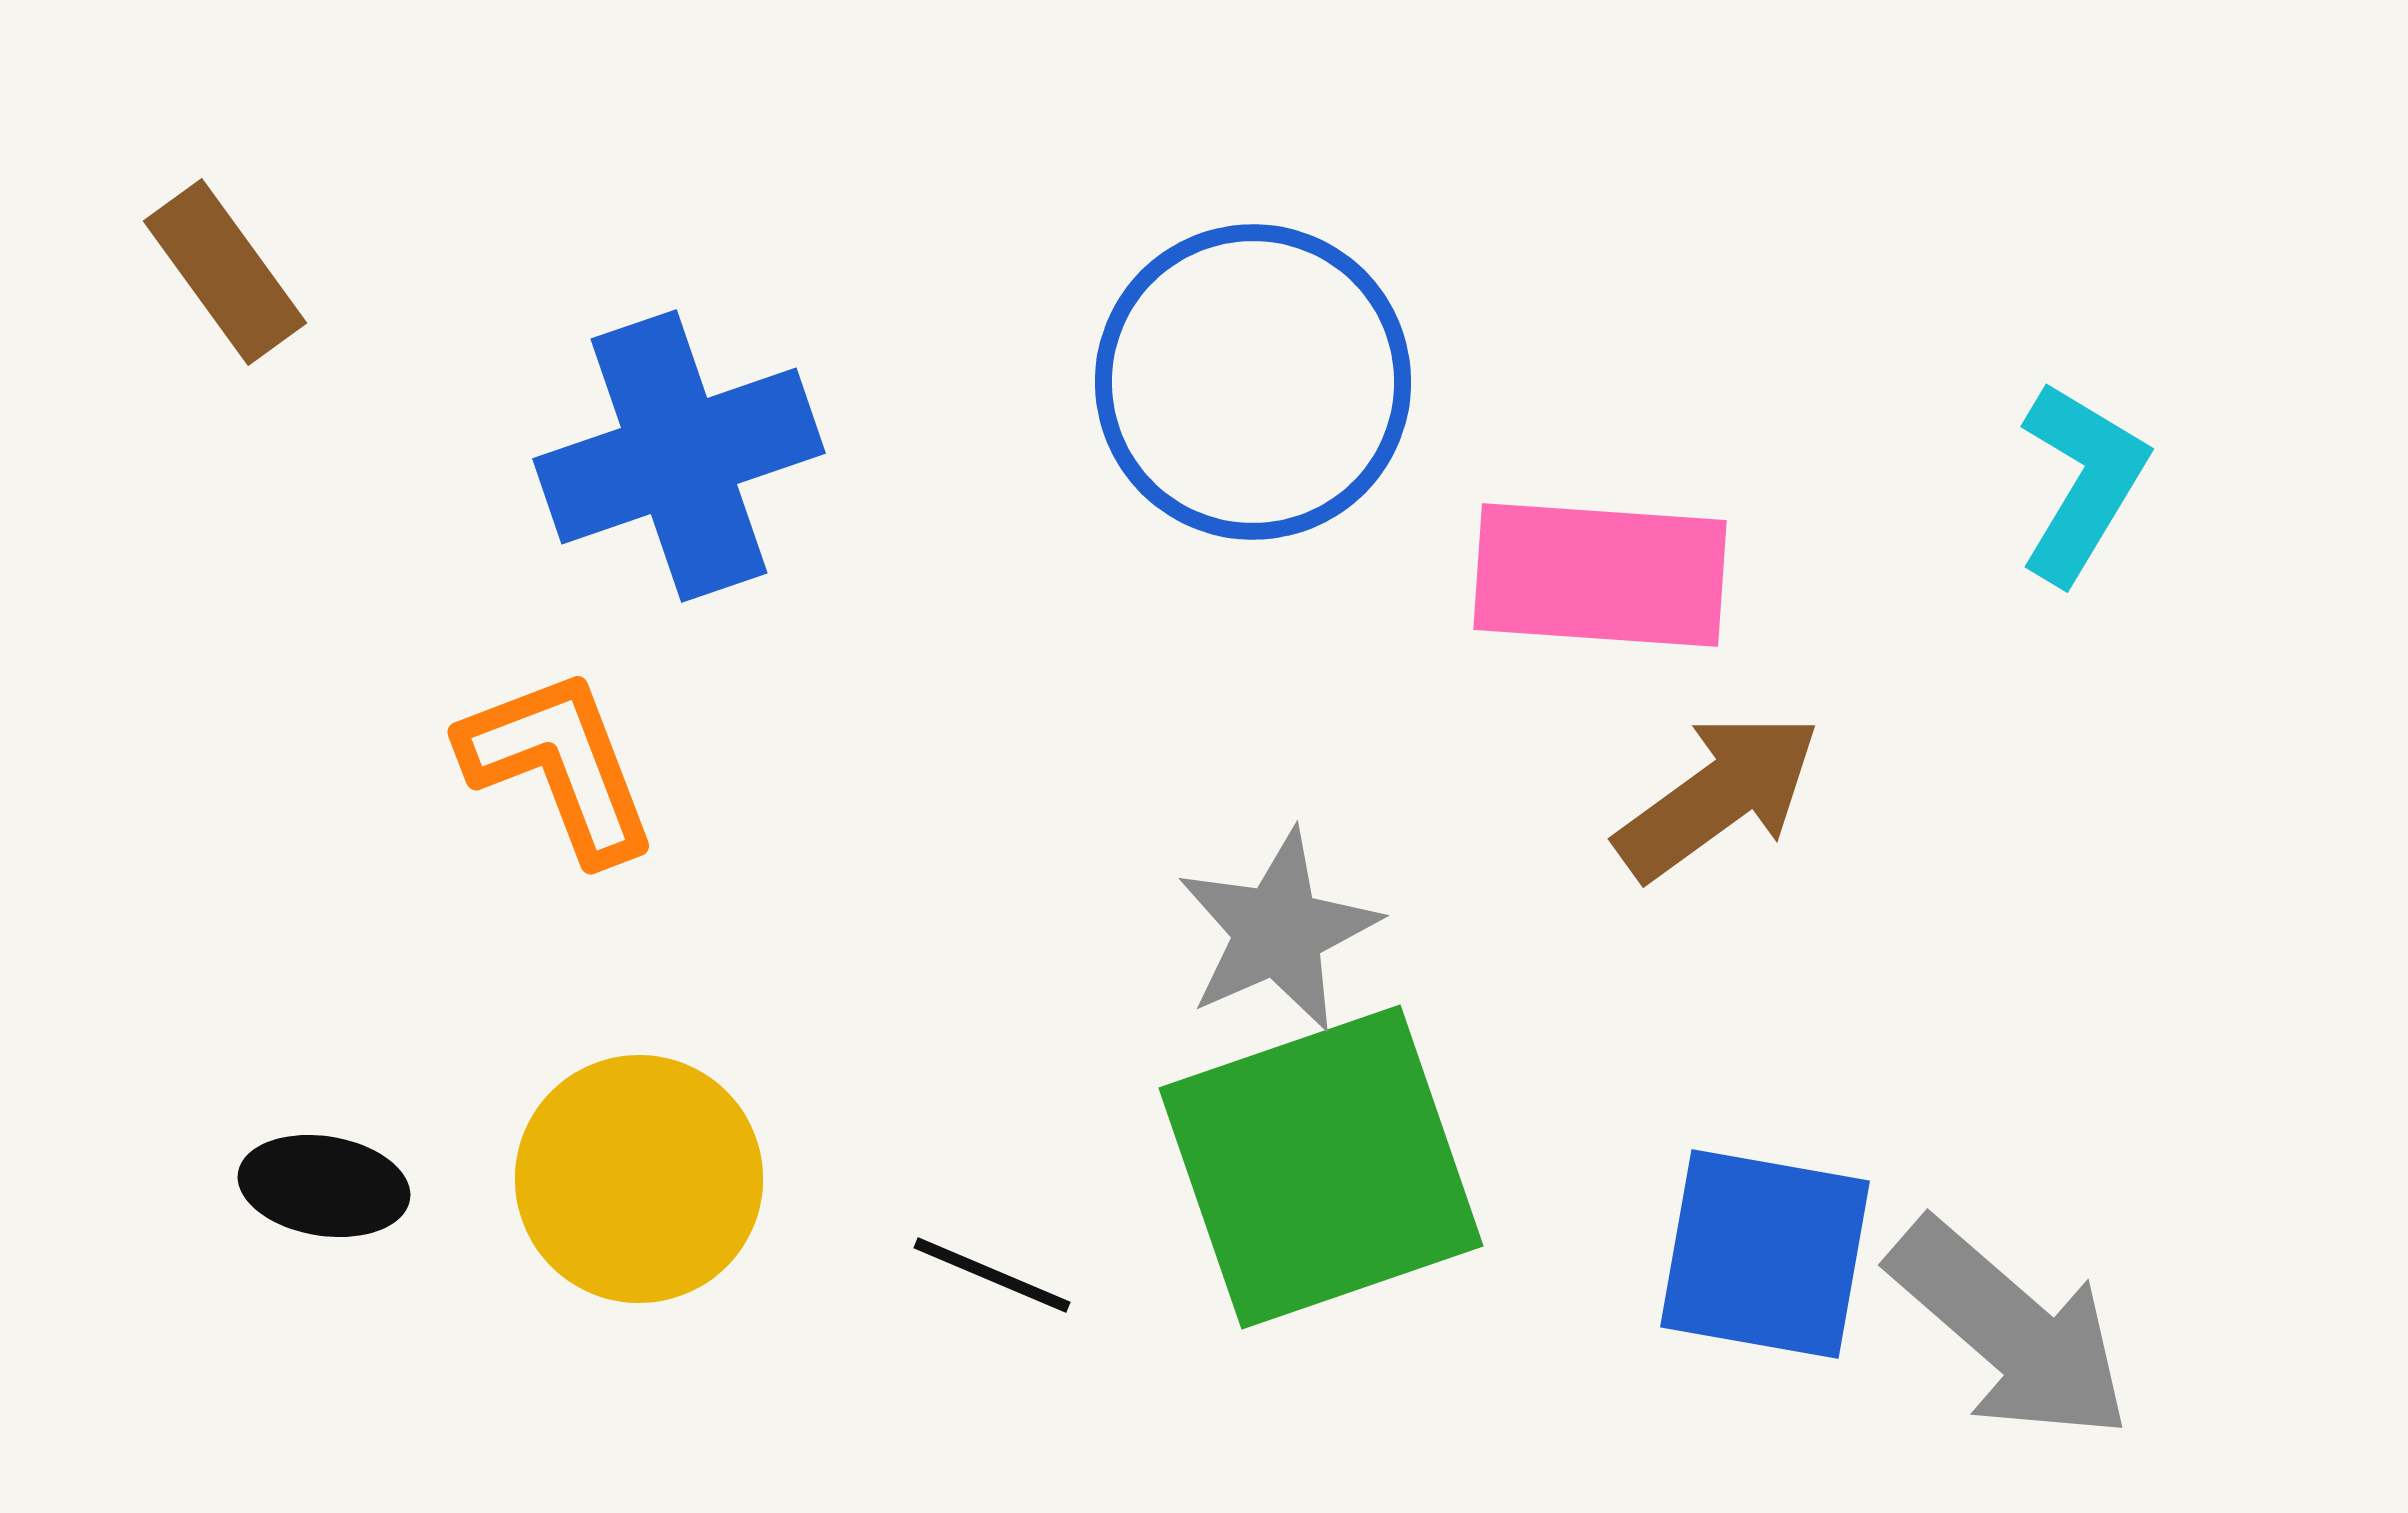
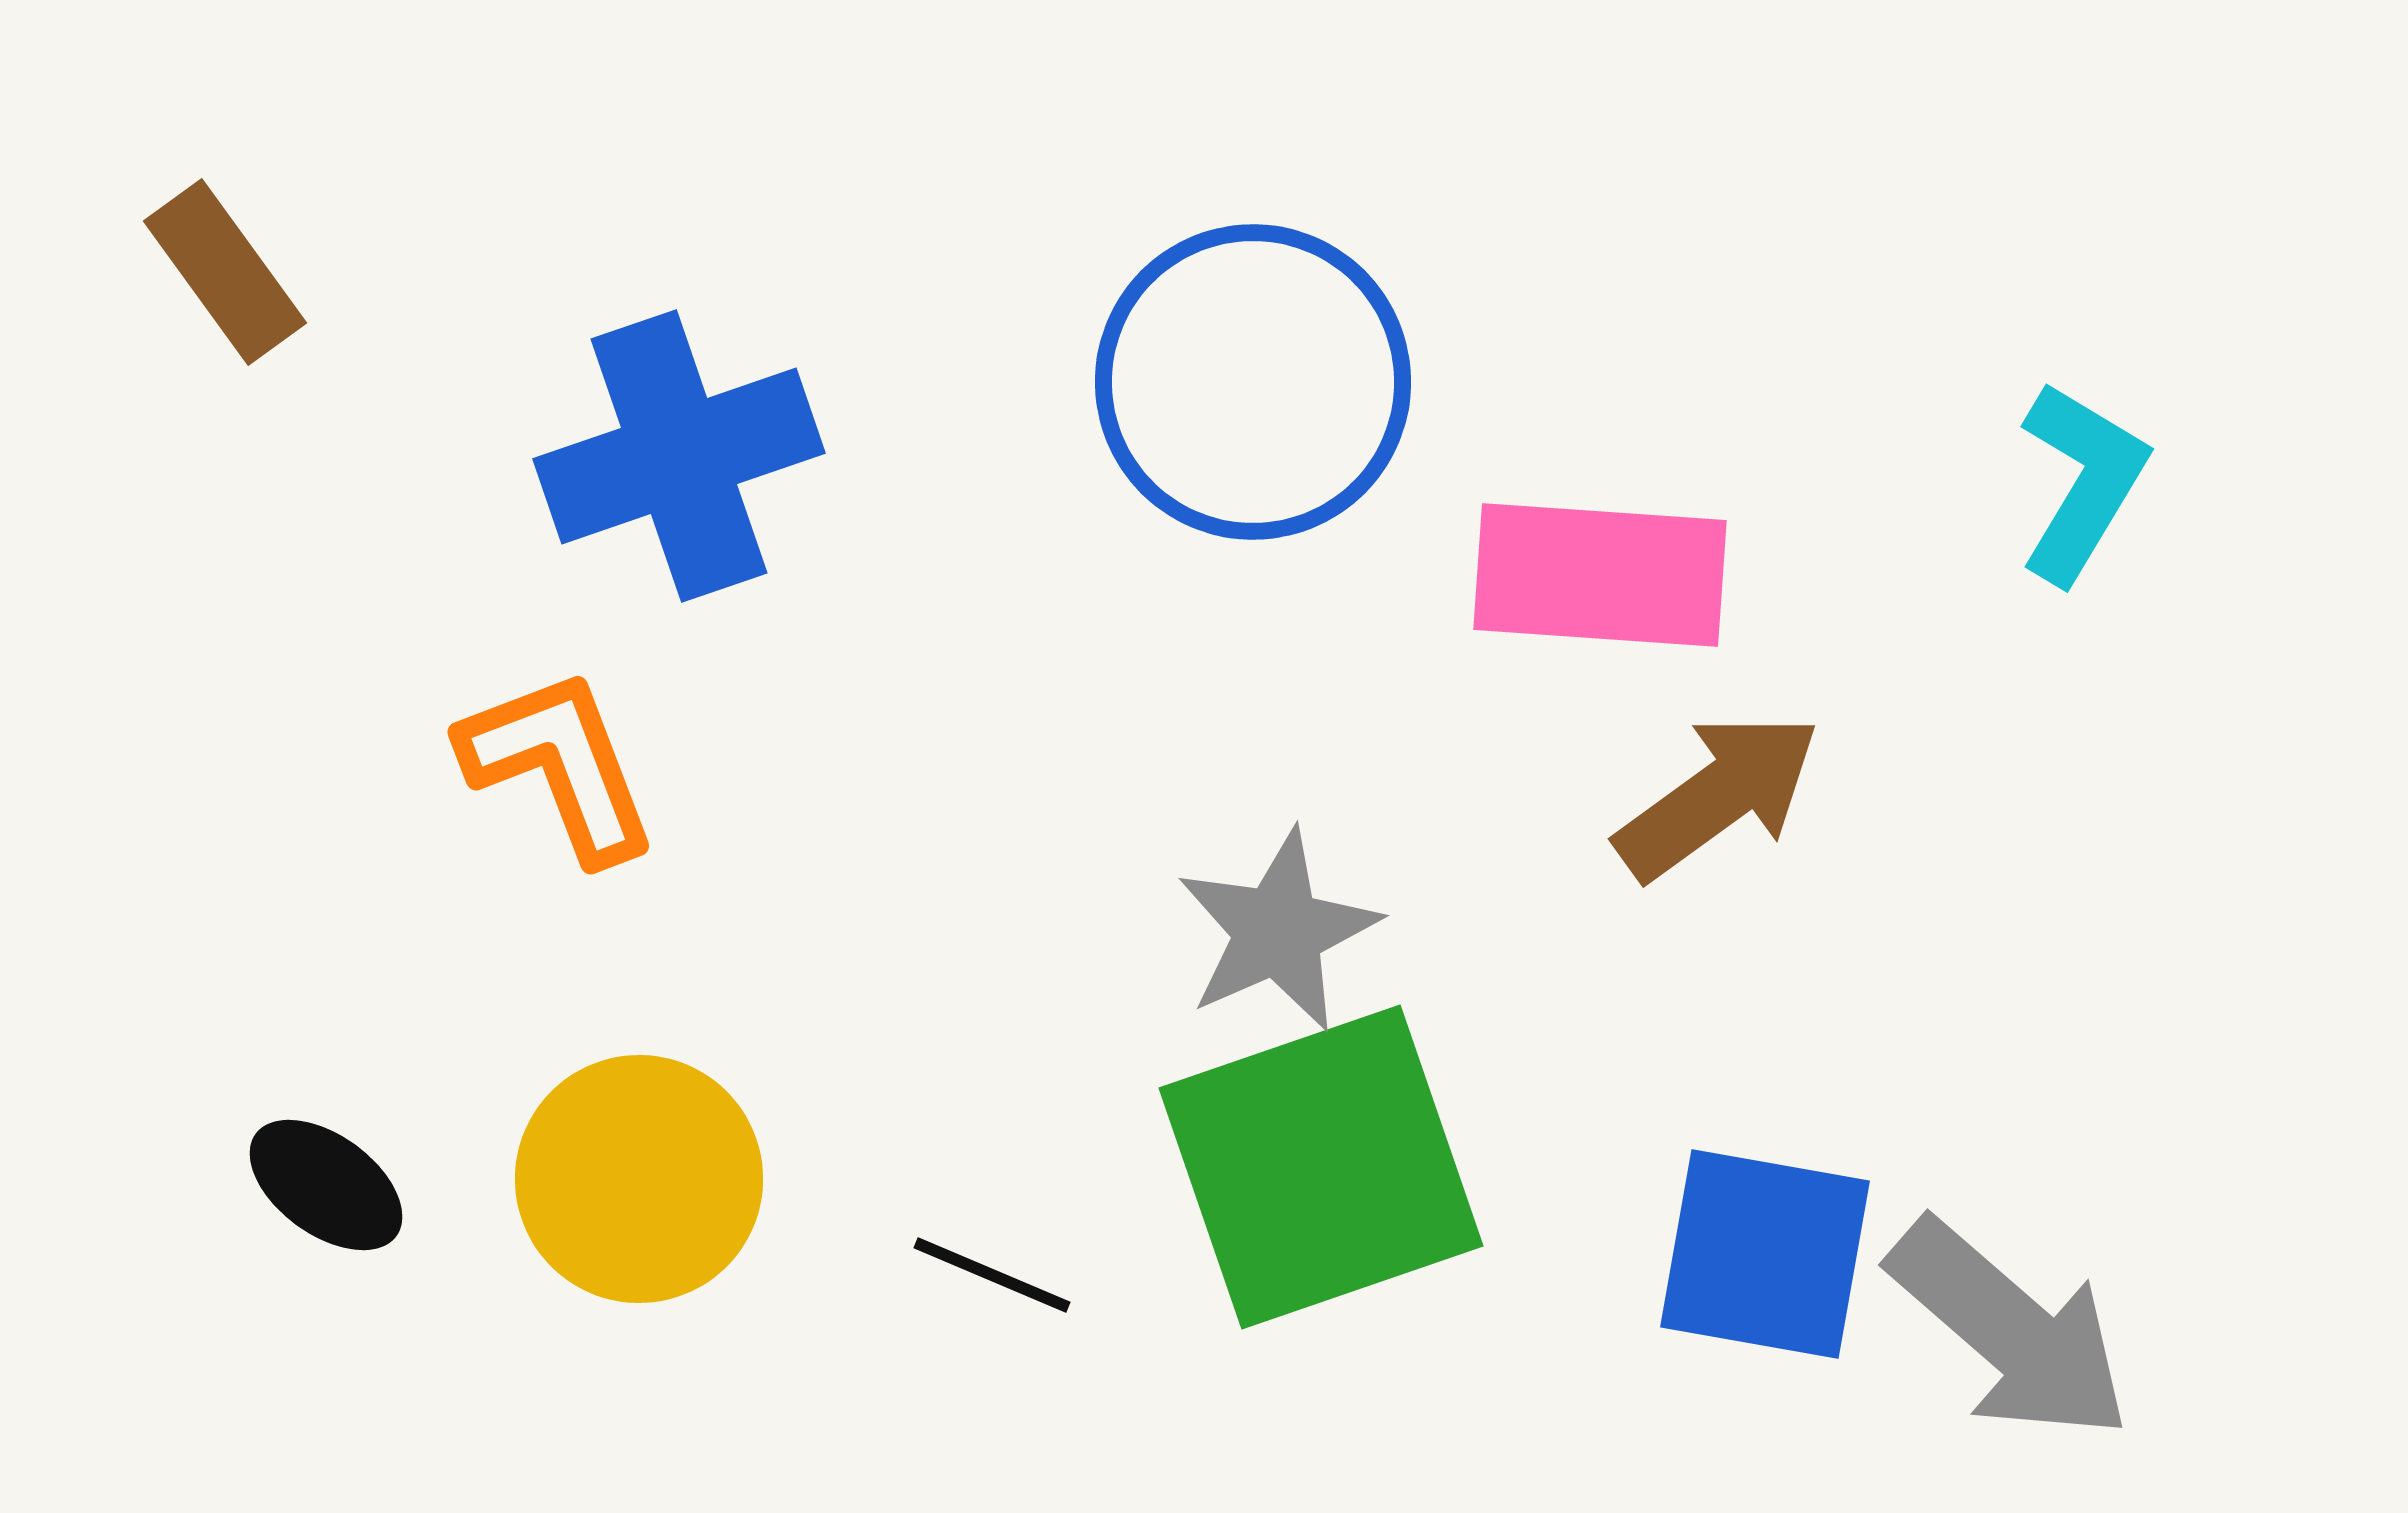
black ellipse: moved 2 px right, 1 px up; rotated 27 degrees clockwise
